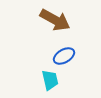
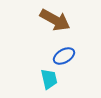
cyan trapezoid: moved 1 px left, 1 px up
